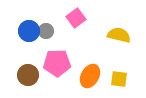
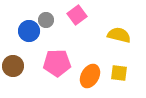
pink square: moved 1 px right, 3 px up
gray circle: moved 11 px up
brown circle: moved 15 px left, 9 px up
yellow square: moved 6 px up
